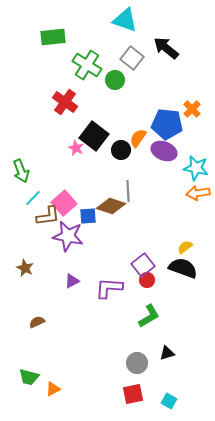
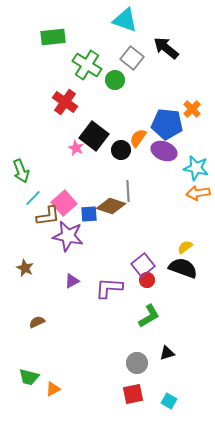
blue square: moved 1 px right, 2 px up
